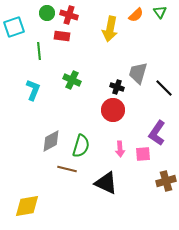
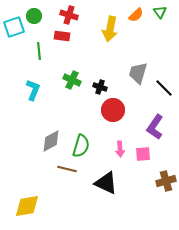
green circle: moved 13 px left, 3 px down
black cross: moved 17 px left
purple L-shape: moved 2 px left, 6 px up
